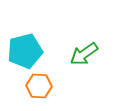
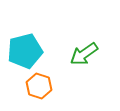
orange hexagon: rotated 15 degrees clockwise
